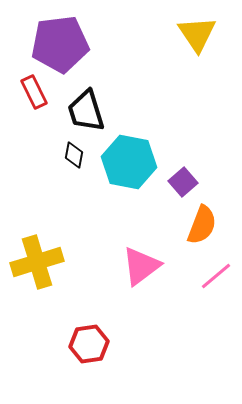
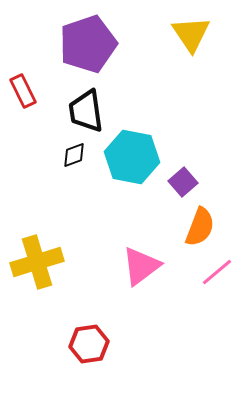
yellow triangle: moved 6 px left
purple pentagon: moved 28 px right; rotated 12 degrees counterclockwise
red rectangle: moved 11 px left, 1 px up
black trapezoid: rotated 9 degrees clockwise
black diamond: rotated 60 degrees clockwise
cyan hexagon: moved 3 px right, 5 px up
orange semicircle: moved 2 px left, 2 px down
pink line: moved 1 px right, 4 px up
